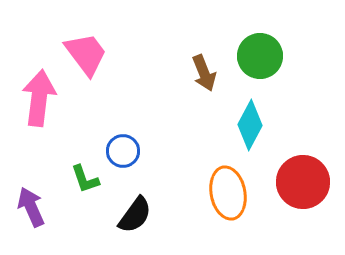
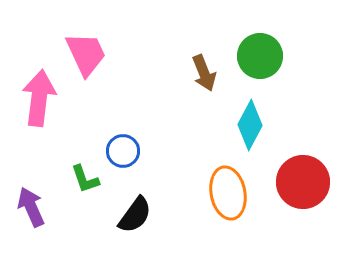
pink trapezoid: rotated 12 degrees clockwise
